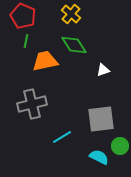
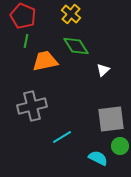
green diamond: moved 2 px right, 1 px down
white triangle: rotated 24 degrees counterclockwise
gray cross: moved 2 px down
gray square: moved 10 px right
cyan semicircle: moved 1 px left, 1 px down
